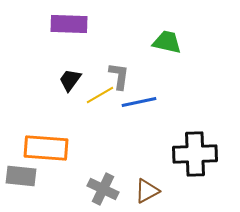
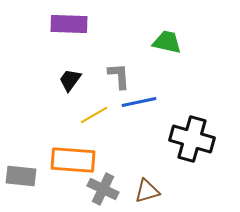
gray L-shape: rotated 12 degrees counterclockwise
yellow line: moved 6 px left, 20 px down
orange rectangle: moved 27 px right, 12 px down
black cross: moved 3 px left, 15 px up; rotated 18 degrees clockwise
brown triangle: rotated 12 degrees clockwise
